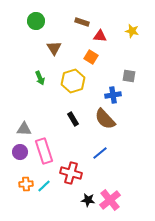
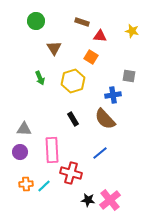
pink rectangle: moved 8 px right, 1 px up; rotated 15 degrees clockwise
